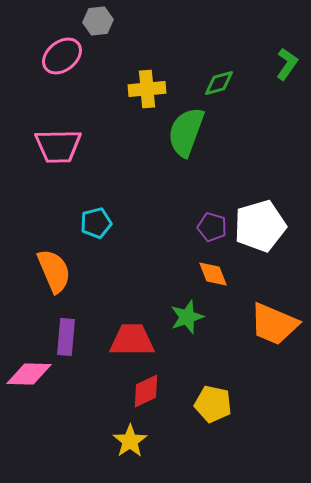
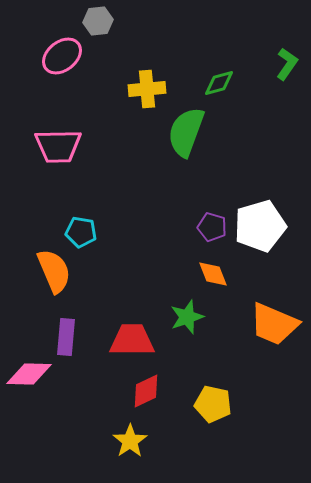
cyan pentagon: moved 15 px left, 9 px down; rotated 24 degrees clockwise
